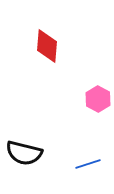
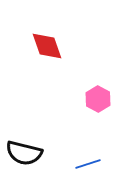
red diamond: rotated 24 degrees counterclockwise
